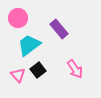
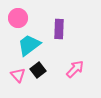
purple rectangle: rotated 42 degrees clockwise
pink arrow: rotated 102 degrees counterclockwise
